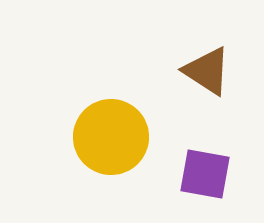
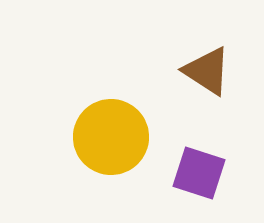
purple square: moved 6 px left, 1 px up; rotated 8 degrees clockwise
